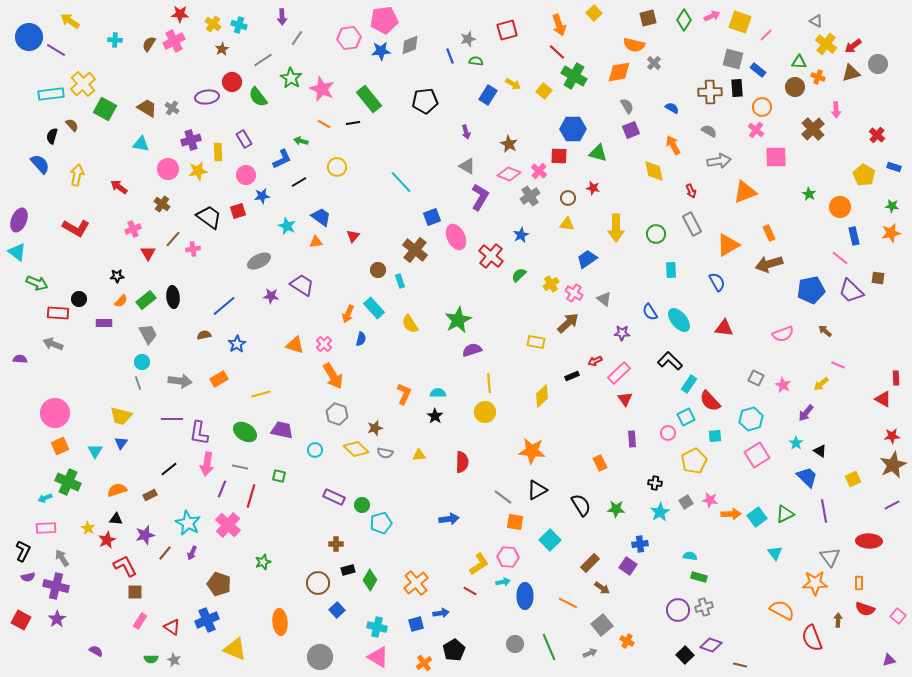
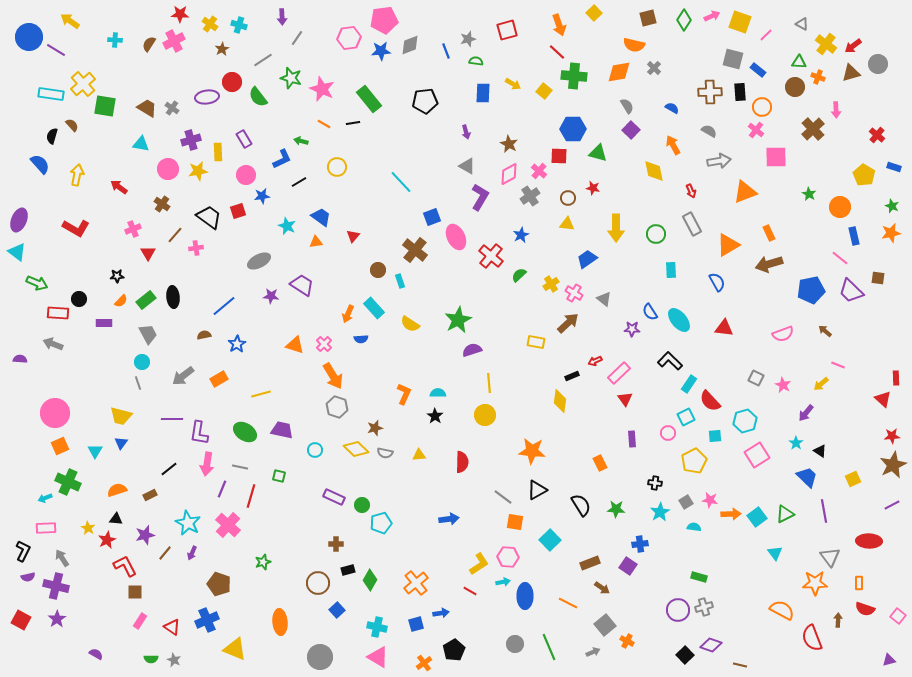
gray triangle at (816, 21): moved 14 px left, 3 px down
yellow cross at (213, 24): moved 3 px left
blue line at (450, 56): moved 4 px left, 5 px up
gray cross at (654, 63): moved 5 px down
green cross at (574, 76): rotated 25 degrees counterclockwise
green star at (291, 78): rotated 15 degrees counterclockwise
black rectangle at (737, 88): moved 3 px right, 4 px down
cyan rectangle at (51, 94): rotated 15 degrees clockwise
blue rectangle at (488, 95): moved 5 px left, 2 px up; rotated 30 degrees counterclockwise
green square at (105, 109): moved 3 px up; rotated 20 degrees counterclockwise
purple square at (631, 130): rotated 24 degrees counterclockwise
pink diamond at (509, 174): rotated 50 degrees counterclockwise
green star at (892, 206): rotated 16 degrees clockwise
brown line at (173, 239): moved 2 px right, 4 px up
pink cross at (193, 249): moved 3 px right, 1 px up
yellow semicircle at (410, 324): rotated 24 degrees counterclockwise
purple star at (622, 333): moved 10 px right, 4 px up
blue semicircle at (361, 339): rotated 72 degrees clockwise
gray arrow at (180, 381): moved 3 px right, 5 px up; rotated 135 degrees clockwise
yellow diamond at (542, 396): moved 18 px right, 5 px down; rotated 40 degrees counterclockwise
red triangle at (883, 399): rotated 12 degrees clockwise
yellow circle at (485, 412): moved 3 px down
gray hexagon at (337, 414): moved 7 px up
cyan hexagon at (751, 419): moved 6 px left, 2 px down
cyan semicircle at (690, 556): moved 4 px right, 29 px up
brown rectangle at (590, 563): rotated 24 degrees clockwise
gray square at (602, 625): moved 3 px right
purple semicircle at (96, 651): moved 3 px down
gray arrow at (590, 653): moved 3 px right, 1 px up
